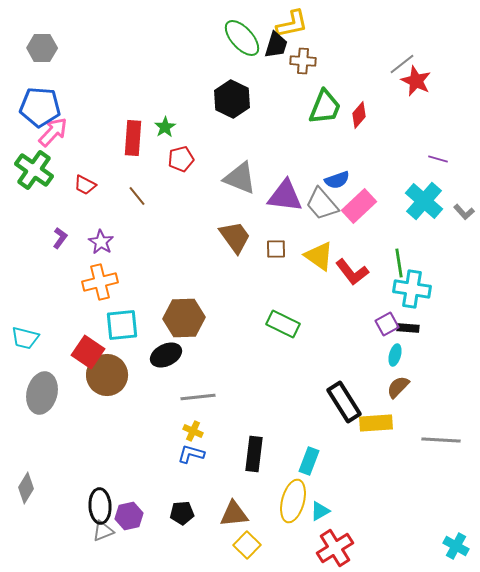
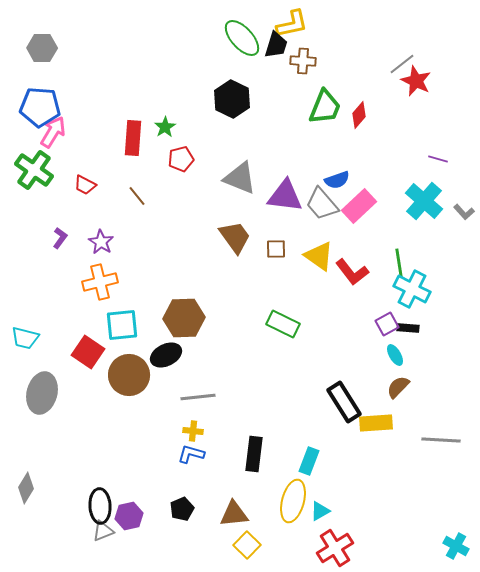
pink arrow at (53, 132): rotated 12 degrees counterclockwise
cyan cross at (412, 289): rotated 18 degrees clockwise
cyan ellipse at (395, 355): rotated 45 degrees counterclockwise
brown circle at (107, 375): moved 22 px right
yellow cross at (193, 431): rotated 18 degrees counterclockwise
black pentagon at (182, 513): moved 4 px up; rotated 20 degrees counterclockwise
